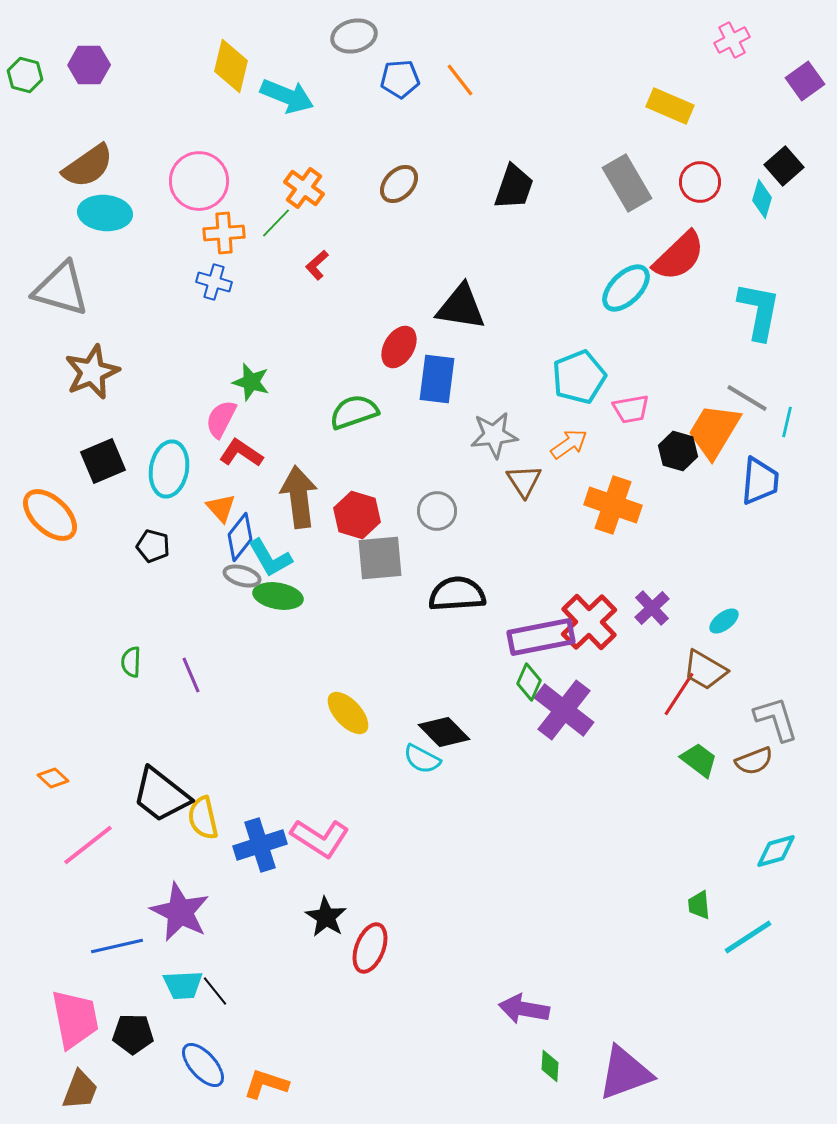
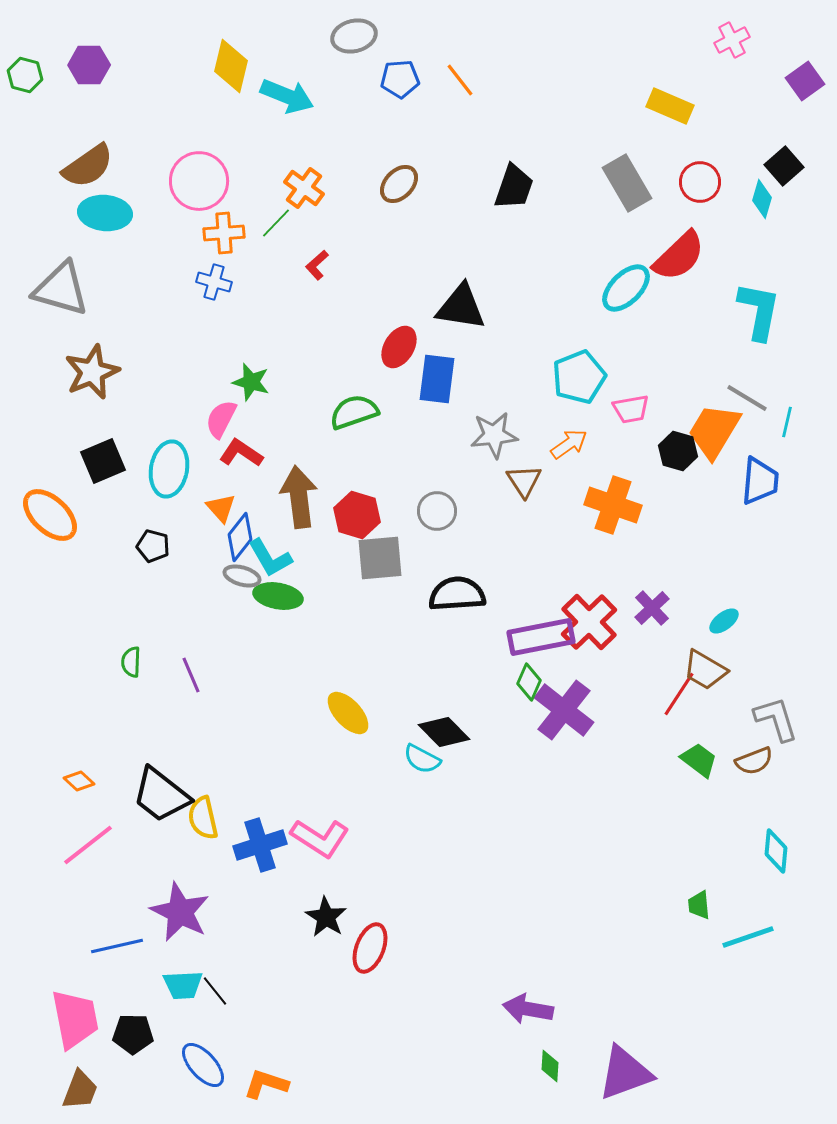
orange diamond at (53, 778): moved 26 px right, 3 px down
cyan diamond at (776, 851): rotated 69 degrees counterclockwise
cyan line at (748, 937): rotated 14 degrees clockwise
purple arrow at (524, 1009): moved 4 px right
